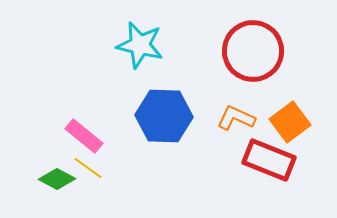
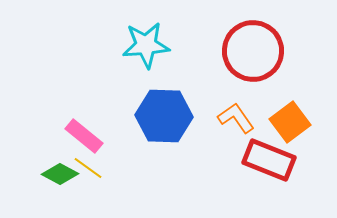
cyan star: moved 6 px right; rotated 18 degrees counterclockwise
orange L-shape: rotated 30 degrees clockwise
green diamond: moved 3 px right, 5 px up
